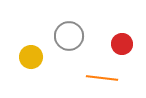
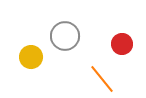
gray circle: moved 4 px left
orange line: moved 1 px down; rotated 44 degrees clockwise
